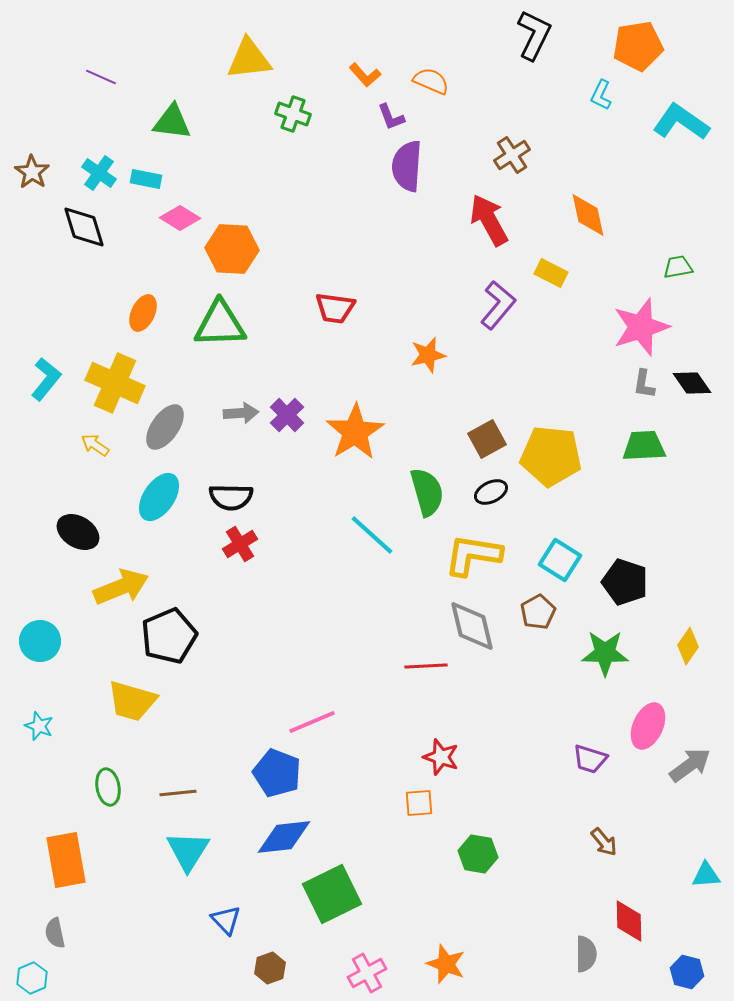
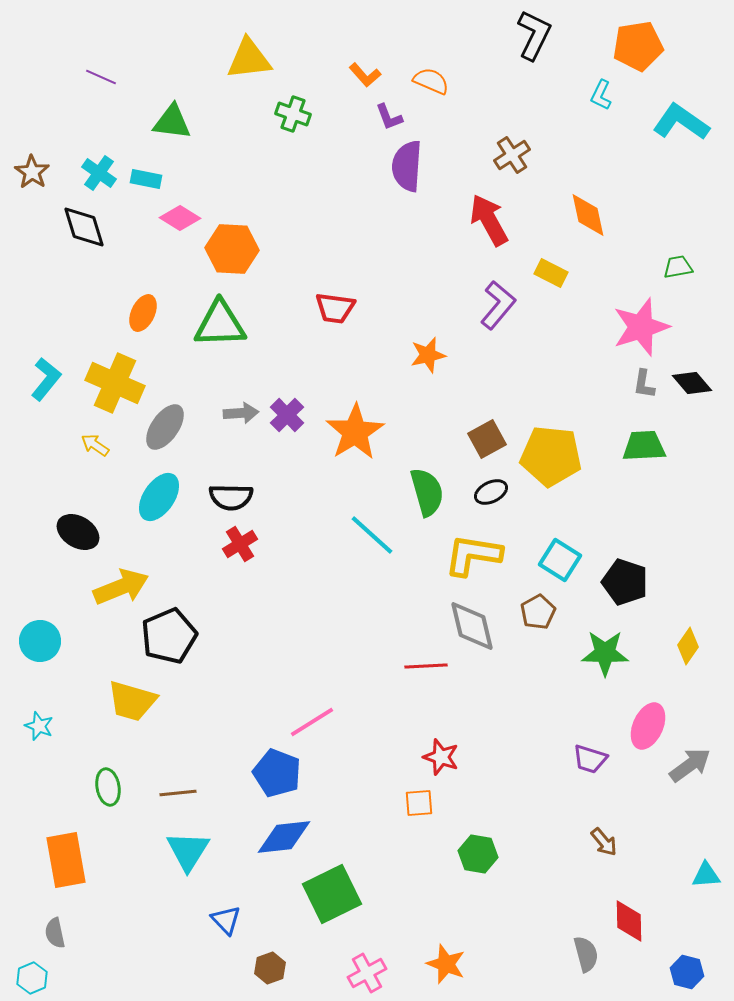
purple L-shape at (391, 117): moved 2 px left
black diamond at (692, 383): rotated 6 degrees counterclockwise
pink line at (312, 722): rotated 9 degrees counterclockwise
gray semicircle at (586, 954): rotated 15 degrees counterclockwise
